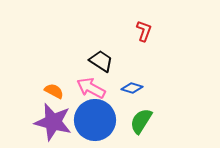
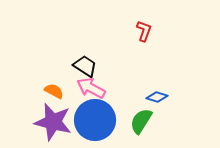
black trapezoid: moved 16 px left, 5 px down
blue diamond: moved 25 px right, 9 px down
